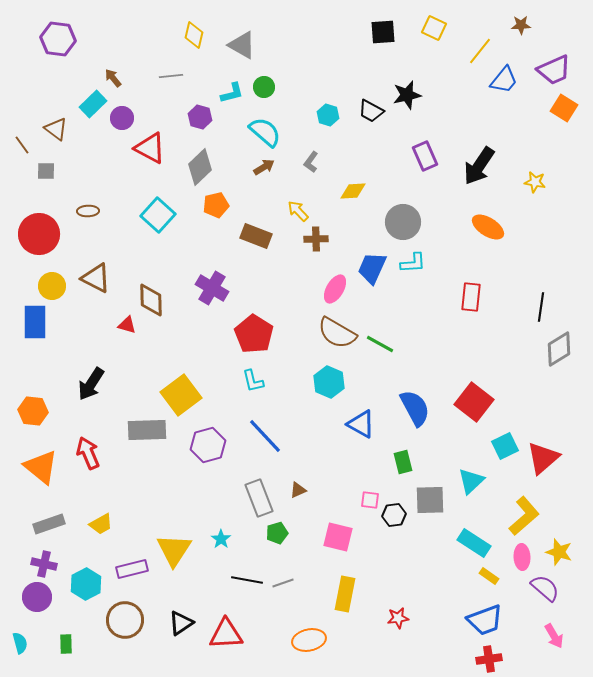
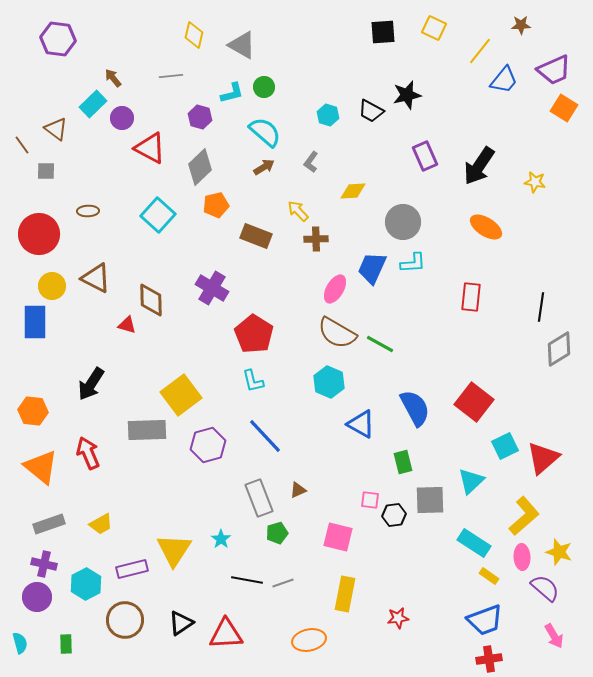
orange ellipse at (488, 227): moved 2 px left
